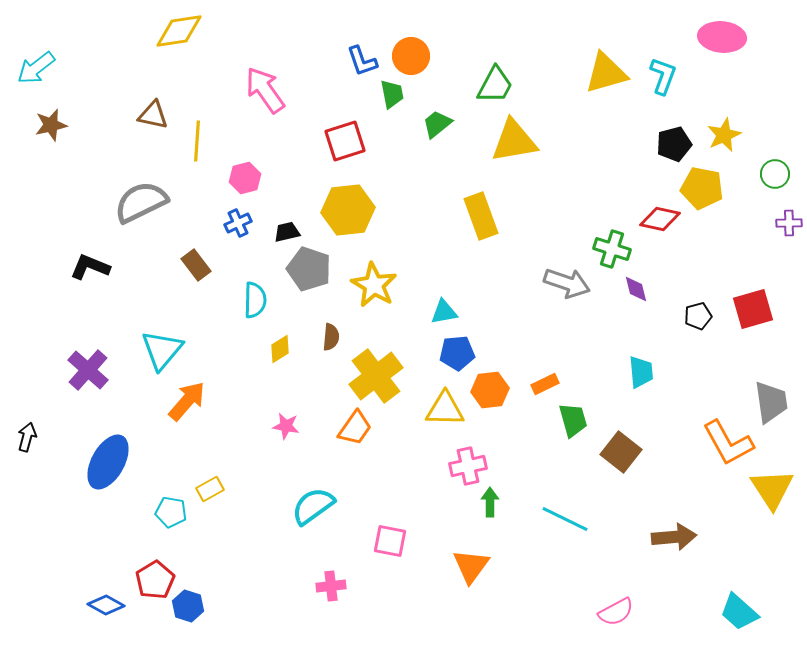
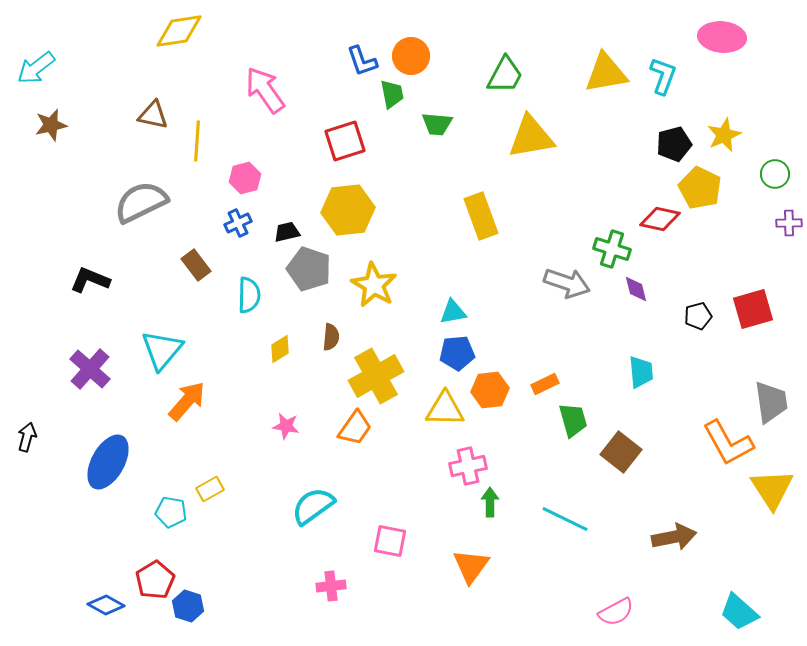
yellow triangle at (606, 73): rotated 6 degrees clockwise
green trapezoid at (495, 85): moved 10 px right, 10 px up
green trapezoid at (437, 124): rotated 136 degrees counterclockwise
yellow triangle at (514, 141): moved 17 px right, 4 px up
yellow pentagon at (702, 188): moved 2 px left; rotated 15 degrees clockwise
black L-shape at (90, 267): moved 13 px down
cyan semicircle at (255, 300): moved 6 px left, 5 px up
cyan triangle at (444, 312): moved 9 px right
purple cross at (88, 370): moved 2 px right, 1 px up
yellow cross at (376, 376): rotated 8 degrees clockwise
brown arrow at (674, 537): rotated 6 degrees counterclockwise
